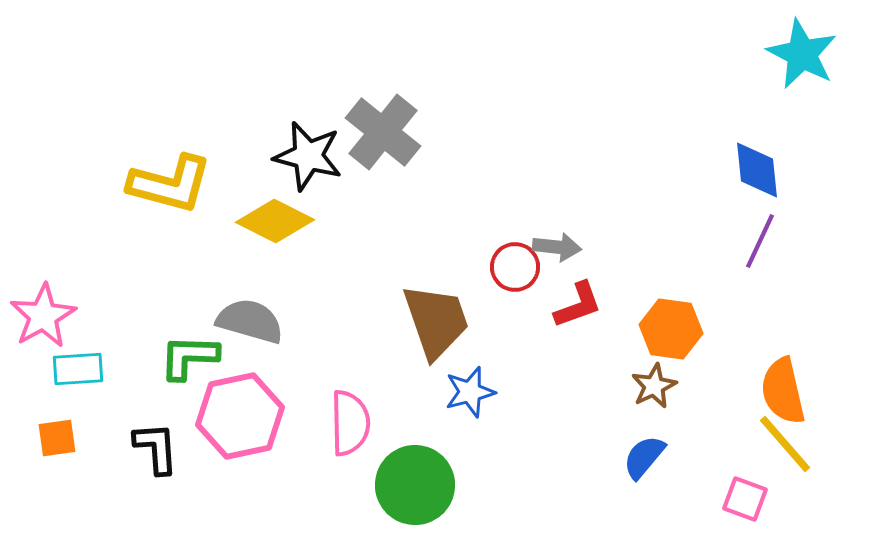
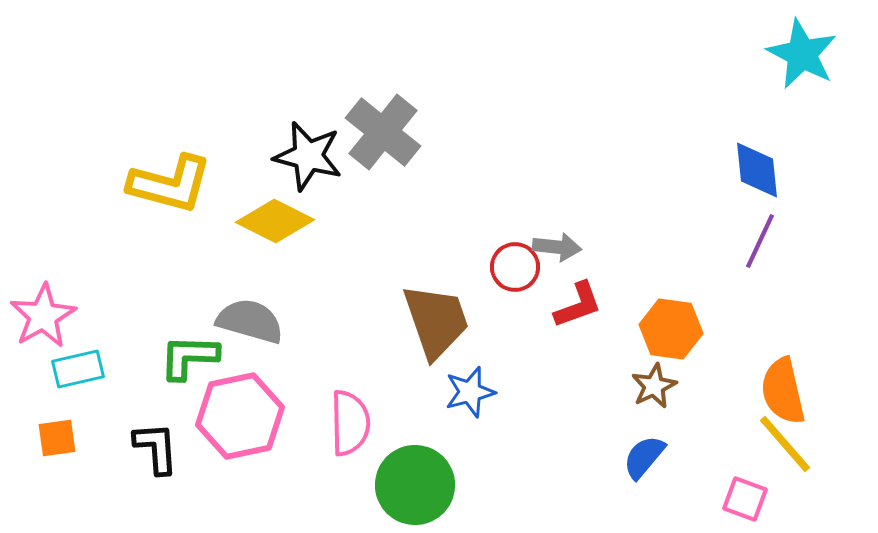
cyan rectangle: rotated 9 degrees counterclockwise
